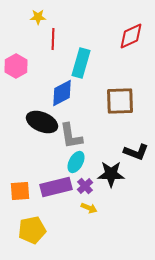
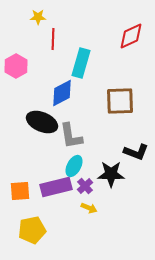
cyan ellipse: moved 2 px left, 4 px down
